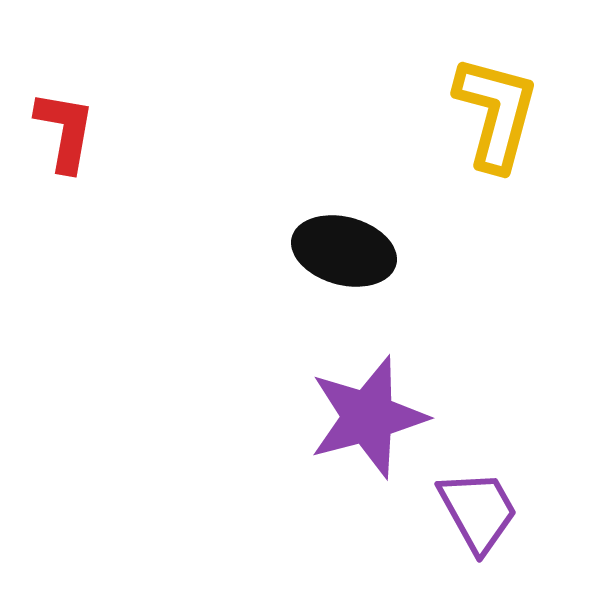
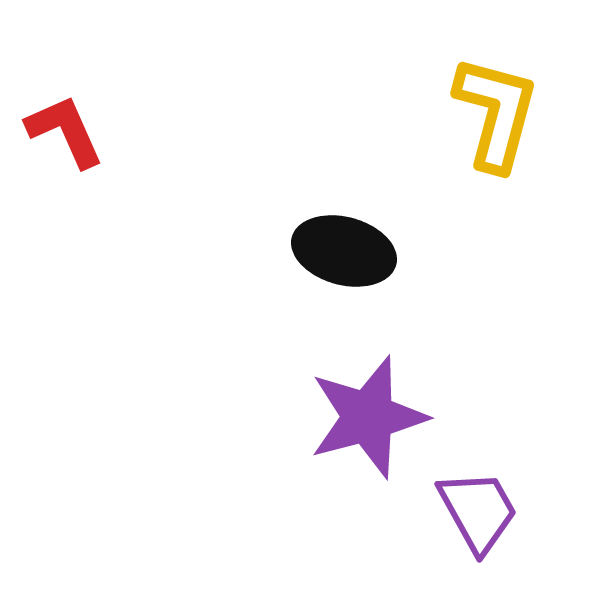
red L-shape: rotated 34 degrees counterclockwise
